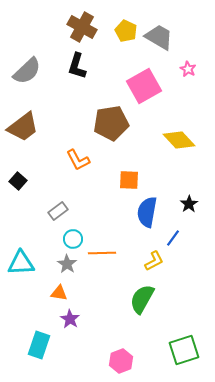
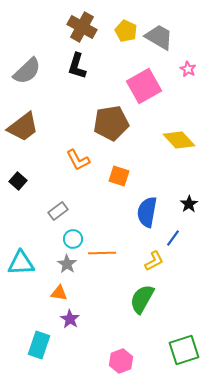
orange square: moved 10 px left, 4 px up; rotated 15 degrees clockwise
